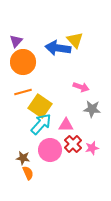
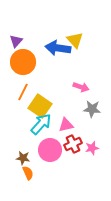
orange line: rotated 48 degrees counterclockwise
pink triangle: rotated 14 degrees counterclockwise
red cross: rotated 18 degrees clockwise
